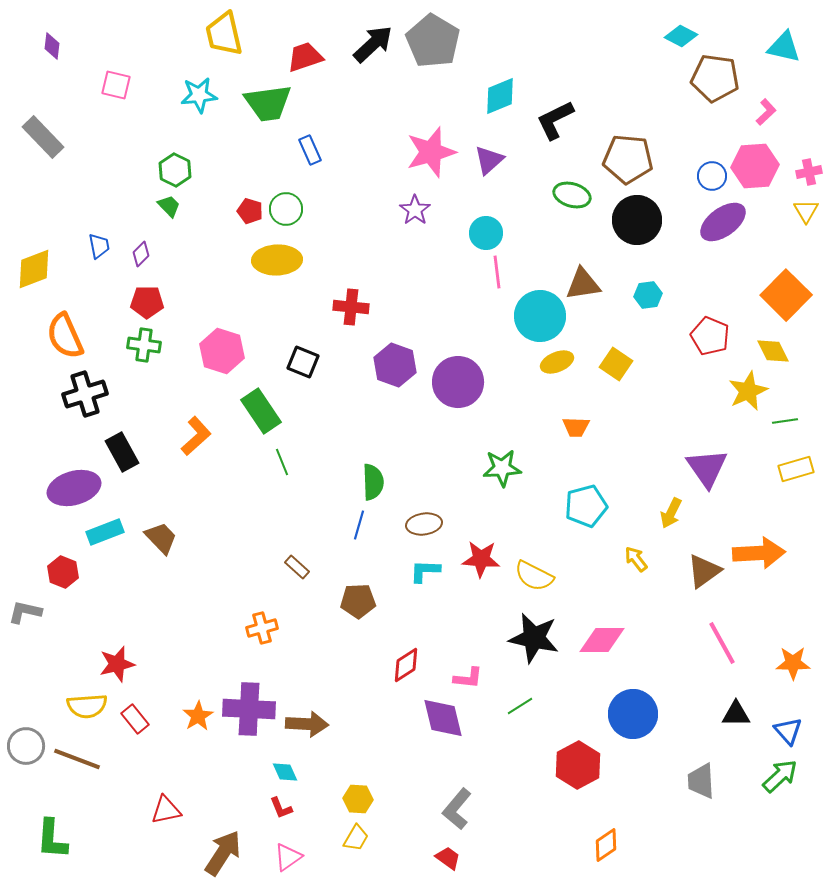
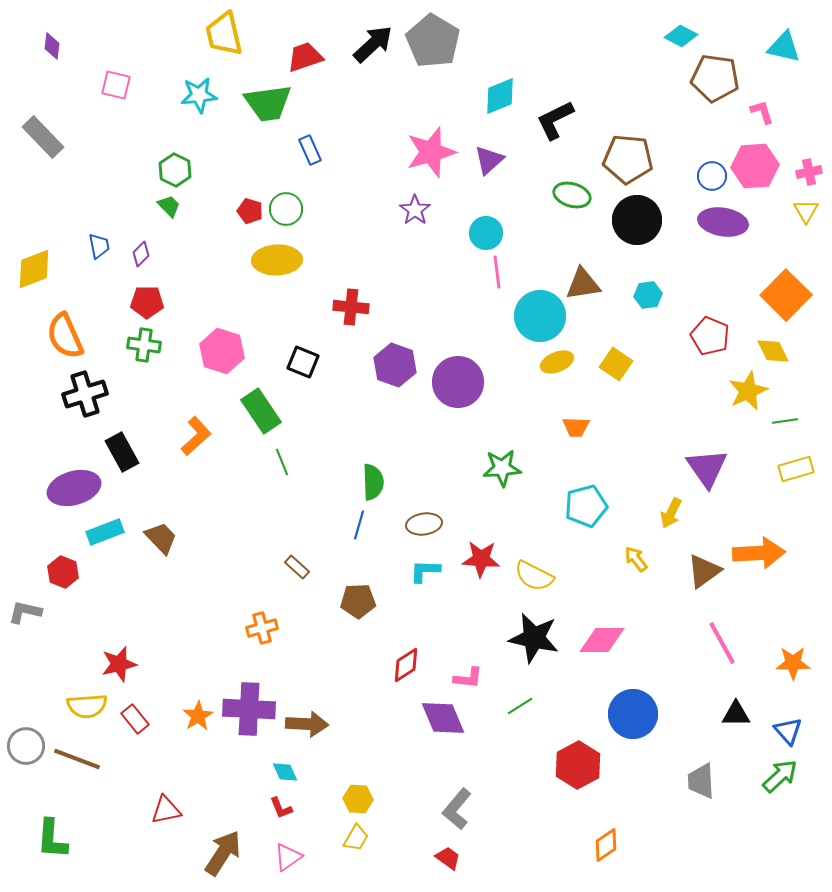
pink L-shape at (766, 112): moved 4 px left; rotated 64 degrees counterclockwise
purple ellipse at (723, 222): rotated 45 degrees clockwise
red star at (117, 664): moved 2 px right
purple diamond at (443, 718): rotated 9 degrees counterclockwise
